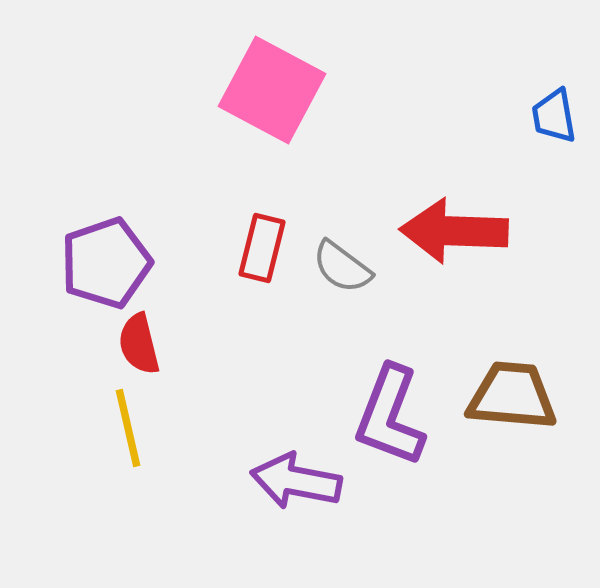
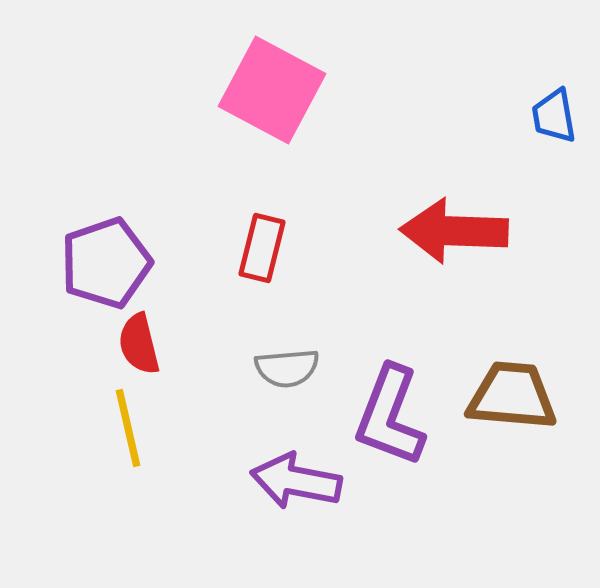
gray semicircle: moved 55 px left, 101 px down; rotated 42 degrees counterclockwise
